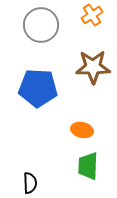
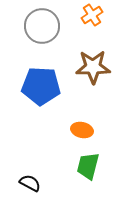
gray circle: moved 1 px right, 1 px down
blue pentagon: moved 3 px right, 2 px up
green trapezoid: rotated 12 degrees clockwise
black semicircle: rotated 60 degrees counterclockwise
